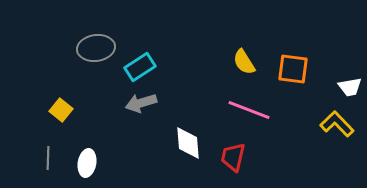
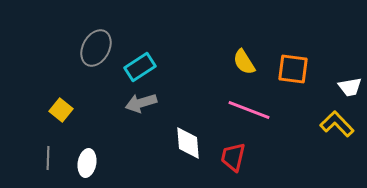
gray ellipse: rotated 54 degrees counterclockwise
